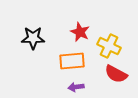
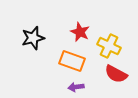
black star: rotated 15 degrees counterclockwise
orange rectangle: rotated 25 degrees clockwise
